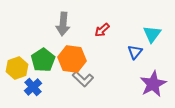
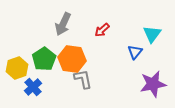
gray arrow: rotated 20 degrees clockwise
green pentagon: moved 1 px right, 1 px up
gray L-shape: rotated 145 degrees counterclockwise
purple star: rotated 16 degrees clockwise
